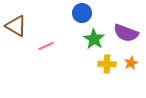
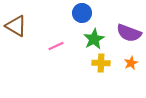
purple semicircle: moved 3 px right
green star: rotated 10 degrees clockwise
pink line: moved 10 px right
yellow cross: moved 6 px left, 1 px up
